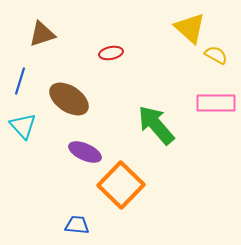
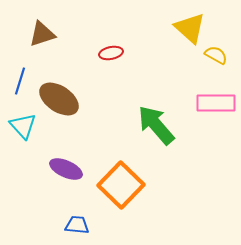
brown ellipse: moved 10 px left
purple ellipse: moved 19 px left, 17 px down
